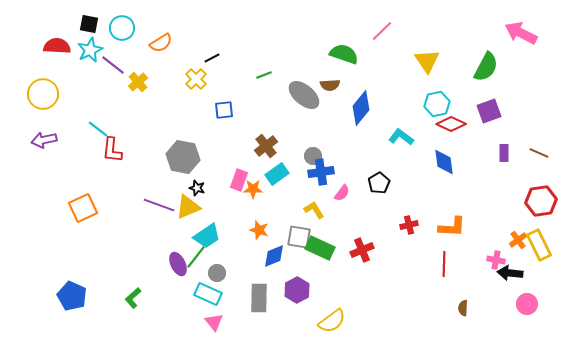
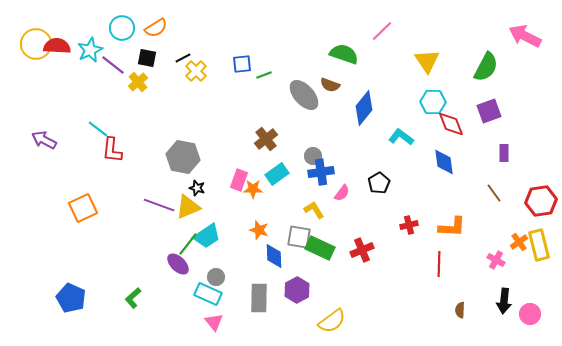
black square at (89, 24): moved 58 px right, 34 px down
pink arrow at (521, 33): moved 4 px right, 3 px down
orange semicircle at (161, 43): moved 5 px left, 15 px up
black line at (212, 58): moved 29 px left
yellow cross at (196, 79): moved 8 px up
brown semicircle at (330, 85): rotated 24 degrees clockwise
yellow circle at (43, 94): moved 7 px left, 50 px up
gray ellipse at (304, 95): rotated 8 degrees clockwise
cyan hexagon at (437, 104): moved 4 px left, 2 px up; rotated 15 degrees clockwise
blue diamond at (361, 108): moved 3 px right
blue square at (224, 110): moved 18 px right, 46 px up
red diamond at (451, 124): rotated 44 degrees clockwise
purple arrow at (44, 140): rotated 40 degrees clockwise
brown cross at (266, 146): moved 7 px up
brown line at (539, 153): moved 45 px left, 40 px down; rotated 30 degrees clockwise
orange cross at (518, 240): moved 1 px right, 2 px down
yellow rectangle at (539, 245): rotated 12 degrees clockwise
blue diamond at (274, 256): rotated 70 degrees counterclockwise
green line at (196, 257): moved 8 px left, 13 px up
pink cross at (496, 260): rotated 18 degrees clockwise
purple ellipse at (178, 264): rotated 20 degrees counterclockwise
red line at (444, 264): moved 5 px left
gray circle at (217, 273): moved 1 px left, 4 px down
black arrow at (510, 273): moved 6 px left, 28 px down; rotated 90 degrees counterclockwise
blue pentagon at (72, 296): moved 1 px left, 2 px down
pink circle at (527, 304): moved 3 px right, 10 px down
brown semicircle at (463, 308): moved 3 px left, 2 px down
